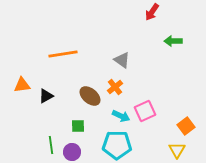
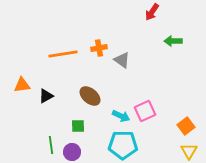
orange cross: moved 16 px left, 39 px up; rotated 28 degrees clockwise
cyan pentagon: moved 6 px right
yellow triangle: moved 12 px right, 1 px down
